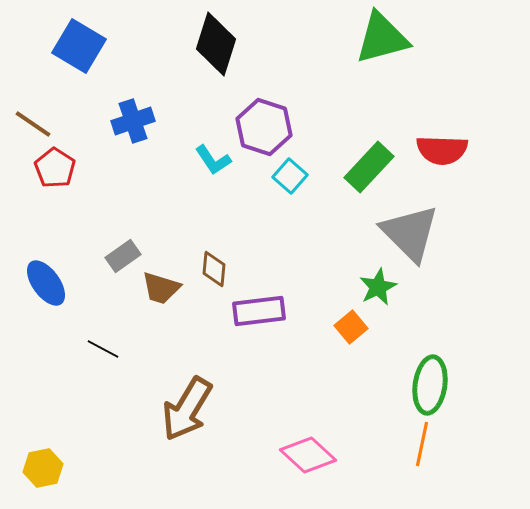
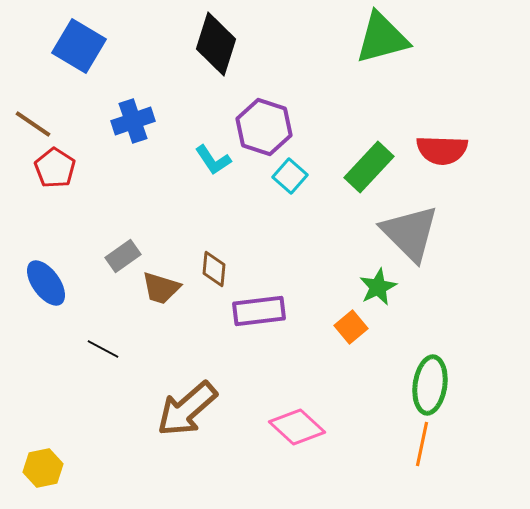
brown arrow: rotated 18 degrees clockwise
pink diamond: moved 11 px left, 28 px up
